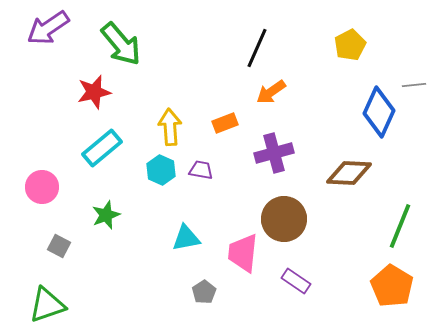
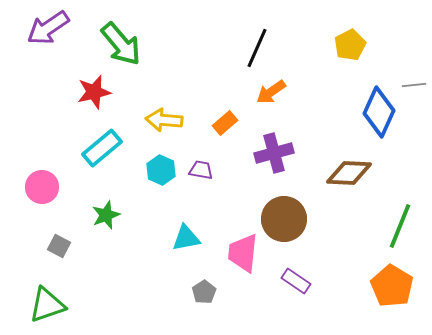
orange rectangle: rotated 20 degrees counterclockwise
yellow arrow: moved 6 px left, 7 px up; rotated 81 degrees counterclockwise
